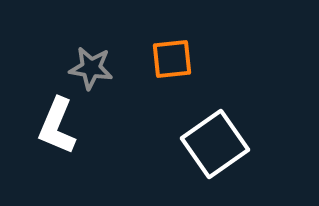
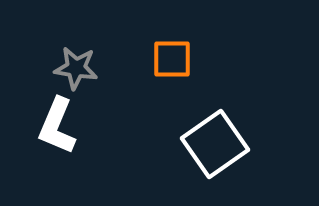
orange square: rotated 6 degrees clockwise
gray star: moved 15 px left
